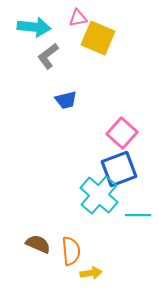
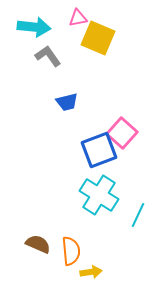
gray L-shape: rotated 92 degrees clockwise
blue trapezoid: moved 1 px right, 2 px down
blue square: moved 20 px left, 19 px up
cyan cross: rotated 9 degrees counterclockwise
cyan line: rotated 65 degrees counterclockwise
yellow arrow: moved 1 px up
